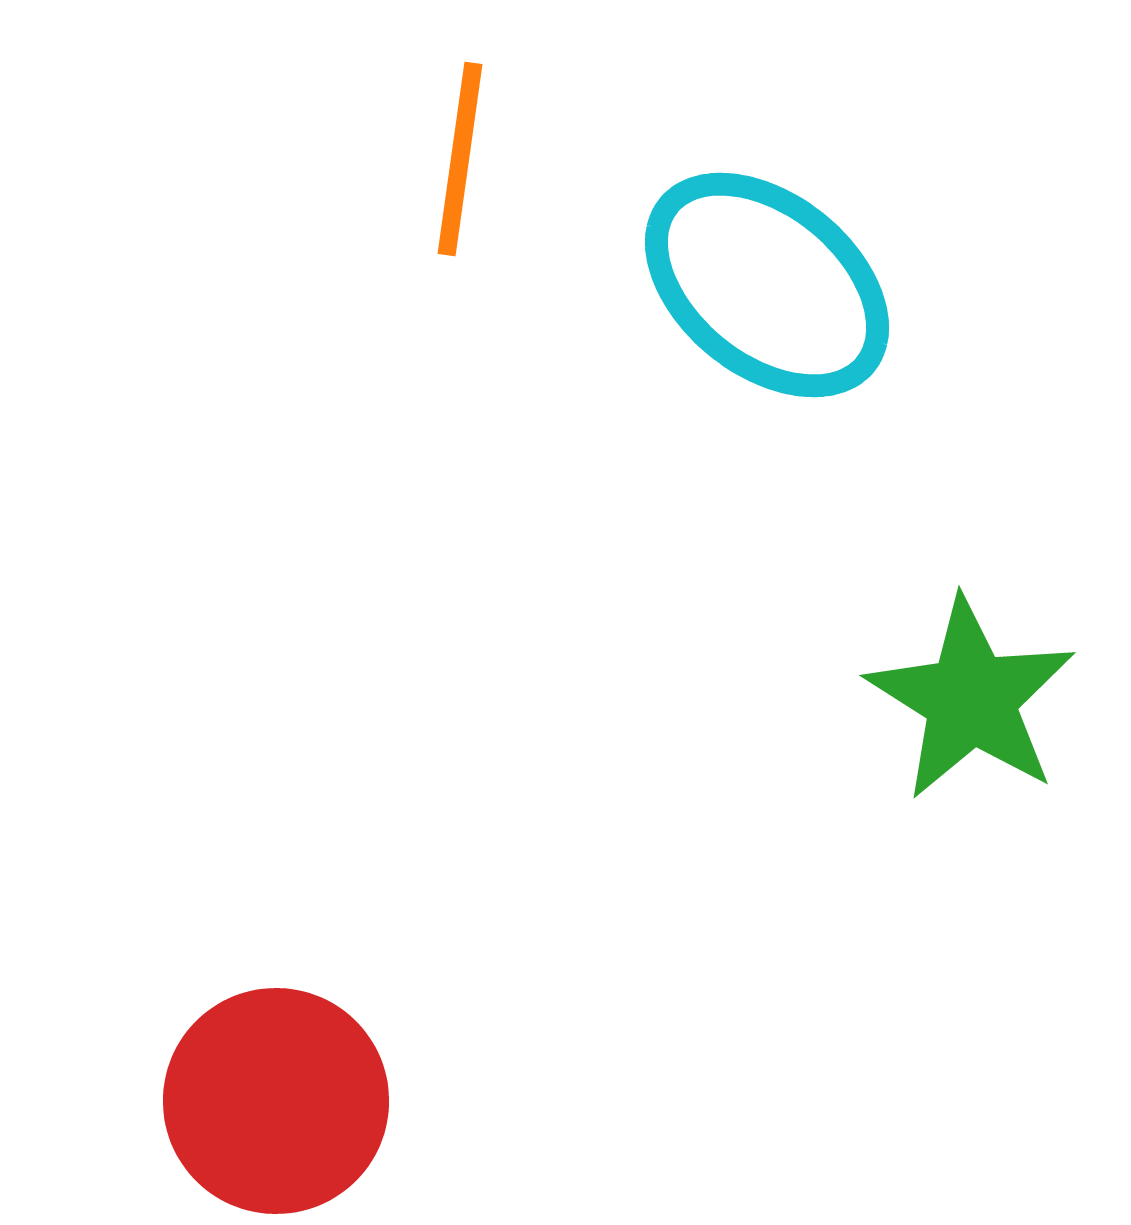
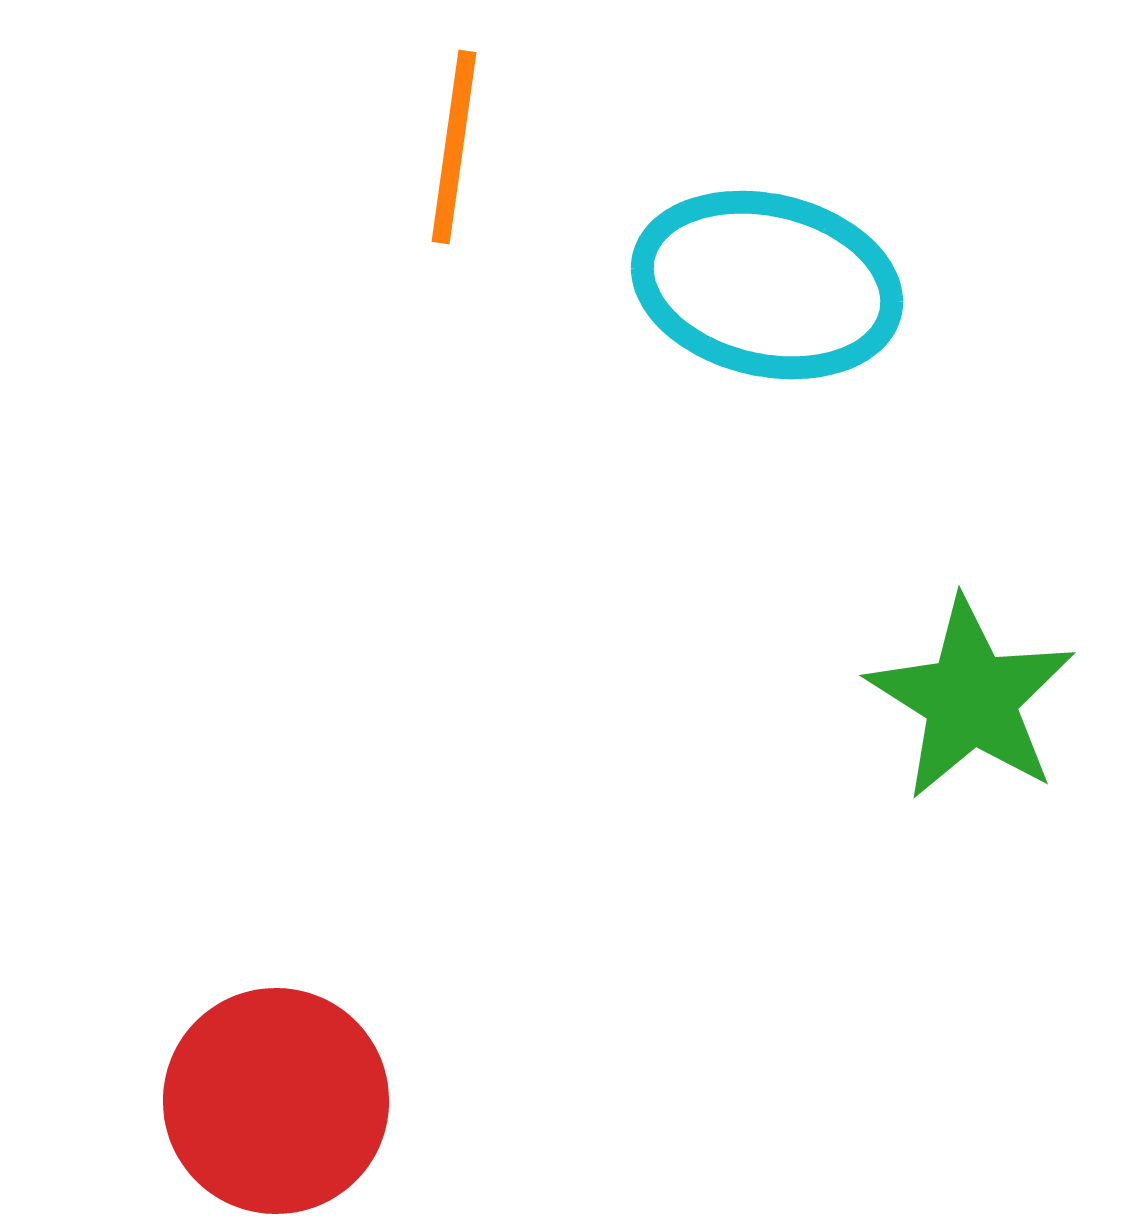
orange line: moved 6 px left, 12 px up
cyan ellipse: rotated 26 degrees counterclockwise
